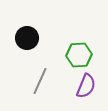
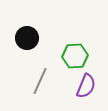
green hexagon: moved 4 px left, 1 px down
